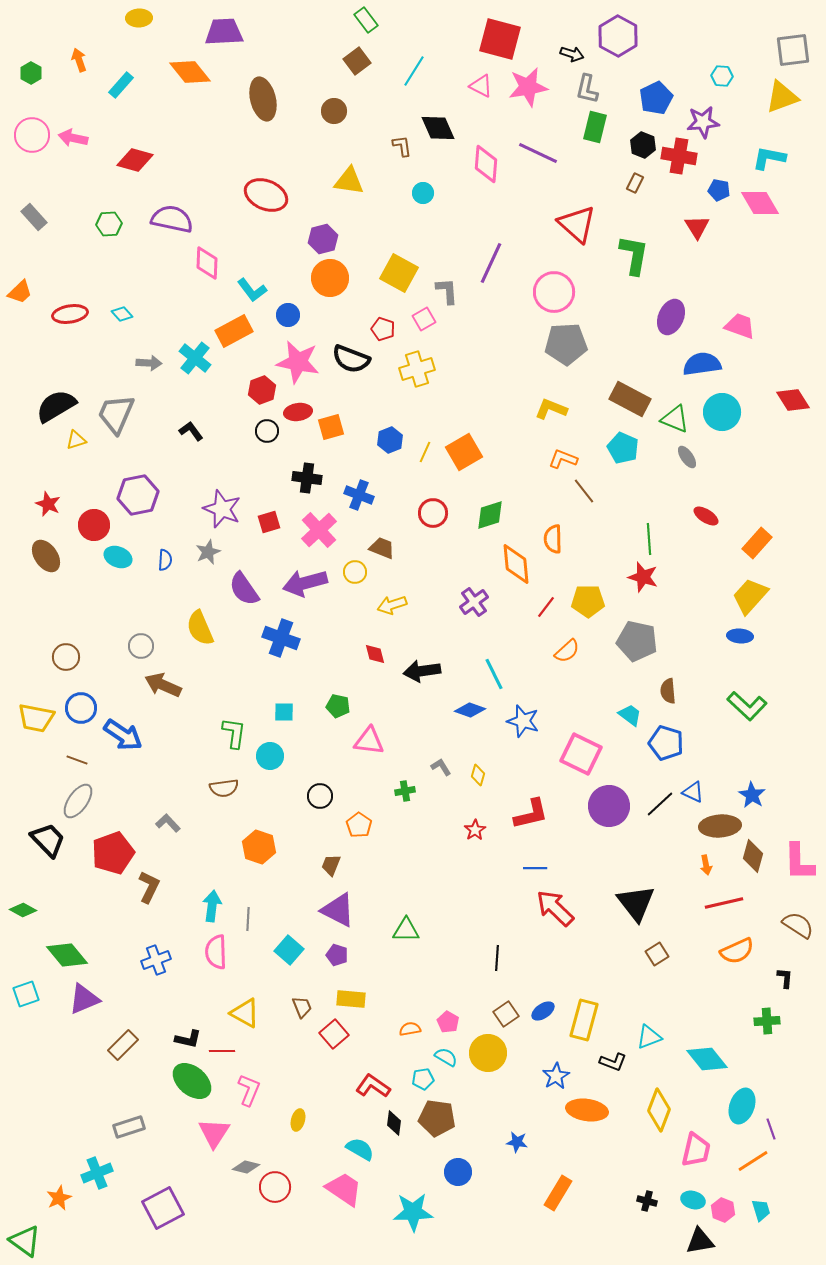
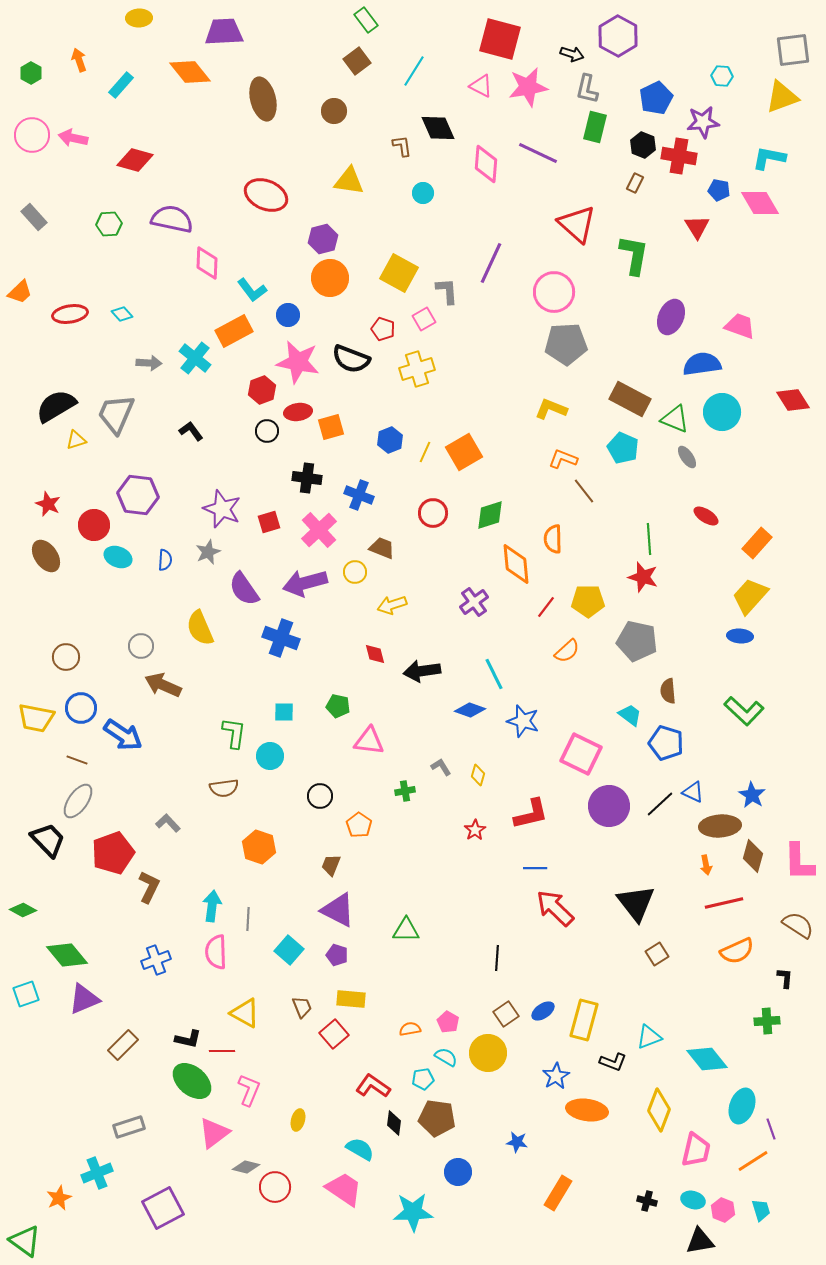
purple hexagon at (138, 495): rotated 18 degrees clockwise
green L-shape at (747, 706): moved 3 px left, 5 px down
pink triangle at (214, 1133): rotated 20 degrees clockwise
